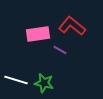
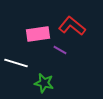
white line: moved 17 px up
